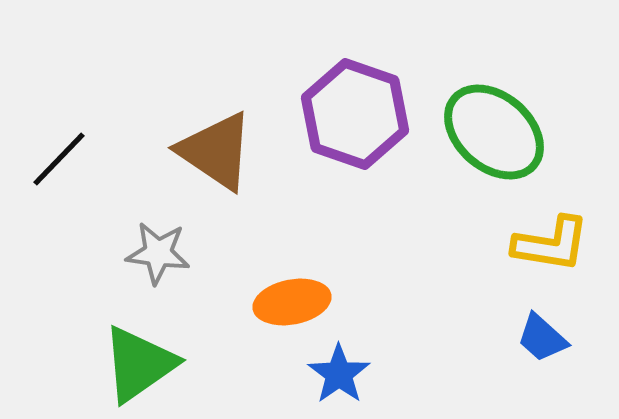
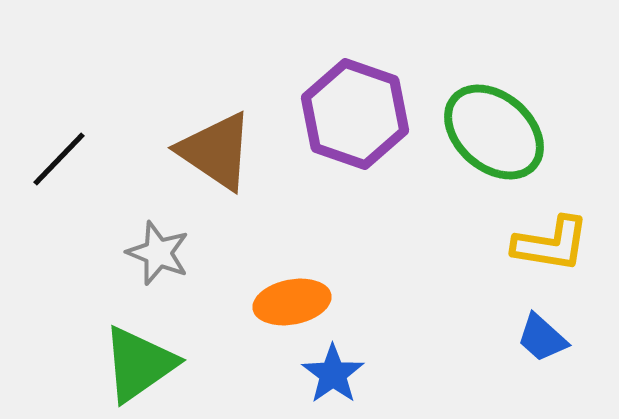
gray star: rotated 14 degrees clockwise
blue star: moved 6 px left
